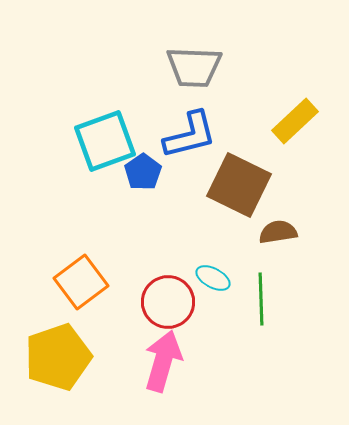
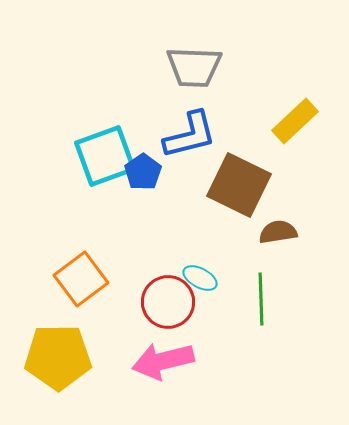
cyan square: moved 15 px down
cyan ellipse: moved 13 px left
orange square: moved 3 px up
yellow pentagon: rotated 18 degrees clockwise
pink arrow: rotated 120 degrees counterclockwise
